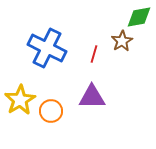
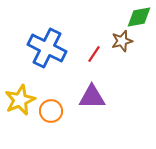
brown star: rotated 15 degrees clockwise
red line: rotated 18 degrees clockwise
yellow star: rotated 8 degrees clockwise
